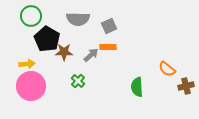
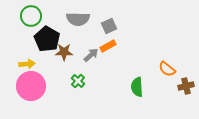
orange rectangle: moved 1 px up; rotated 28 degrees counterclockwise
